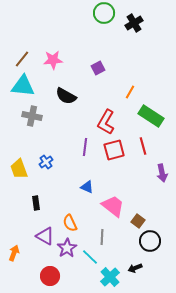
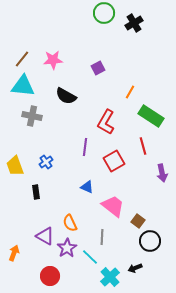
red square: moved 11 px down; rotated 15 degrees counterclockwise
yellow trapezoid: moved 4 px left, 3 px up
black rectangle: moved 11 px up
